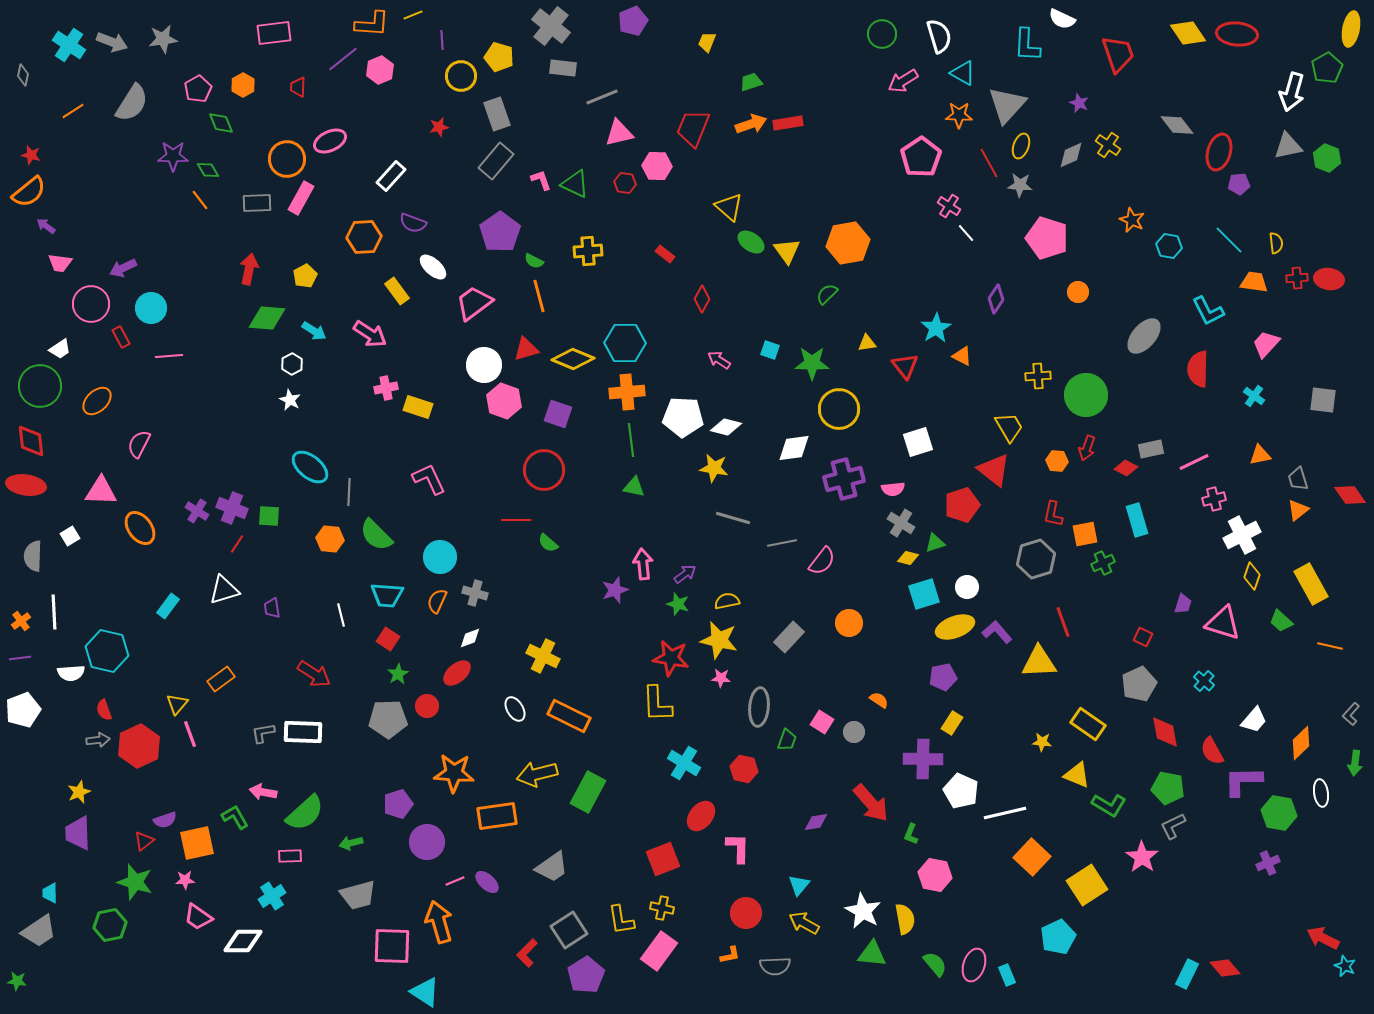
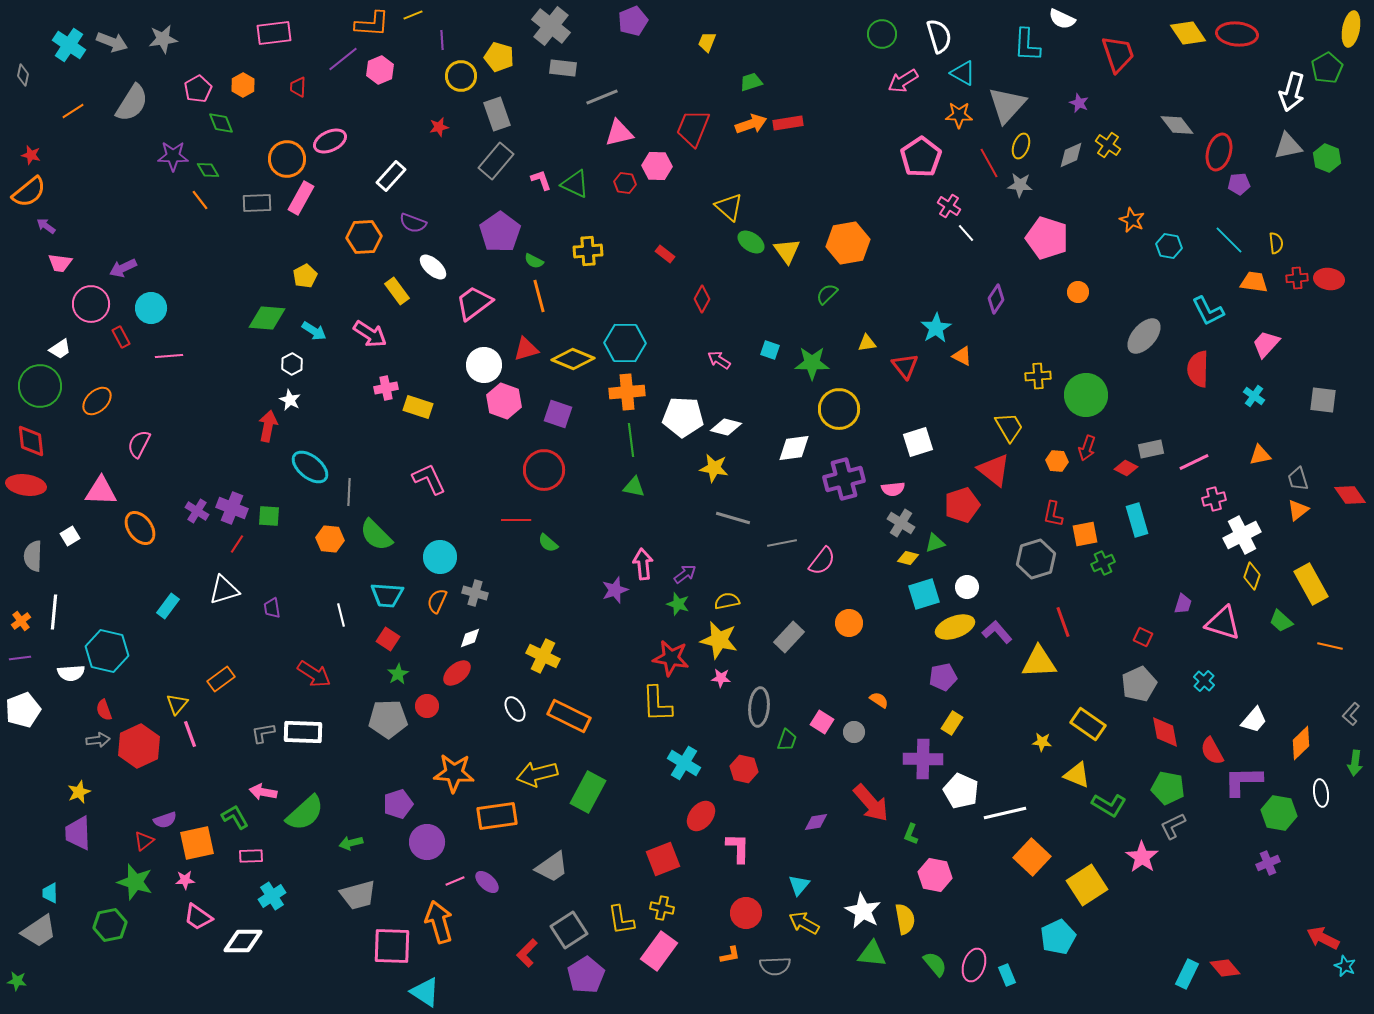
red arrow at (249, 269): moved 19 px right, 157 px down
white line at (54, 612): rotated 8 degrees clockwise
pink rectangle at (290, 856): moved 39 px left
